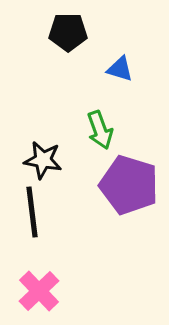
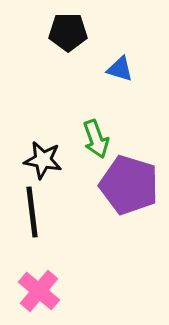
green arrow: moved 4 px left, 9 px down
pink cross: rotated 6 degrees counterclockwise
